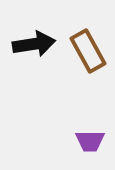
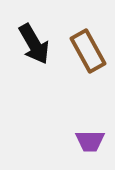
black arrow: rotated 69 degrees clockwise
